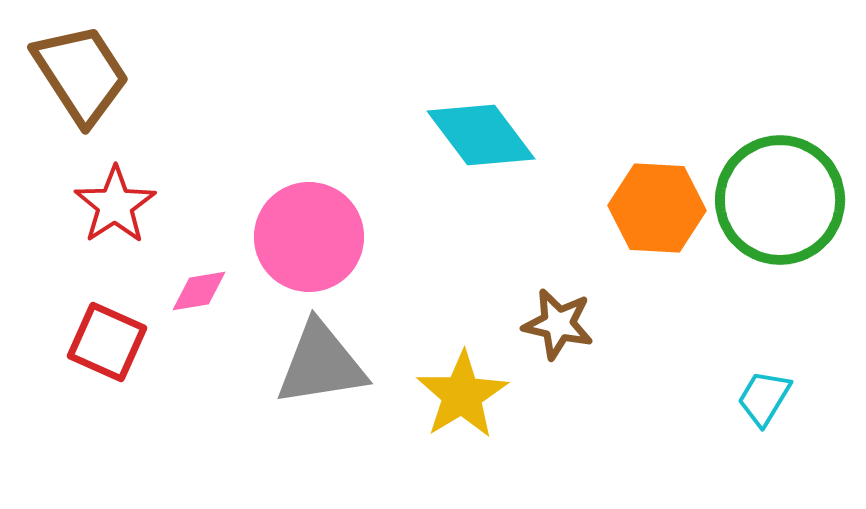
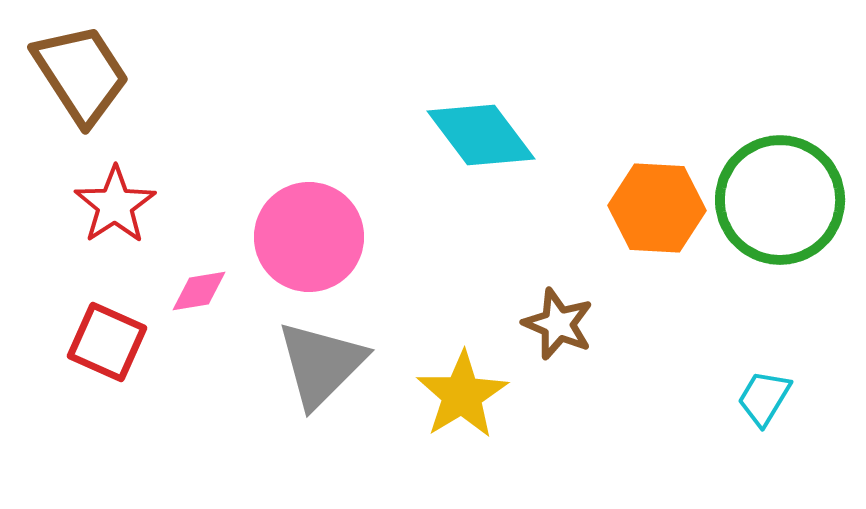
brown star: rotated 10 degrees clockwise
gray triangle: rotated 36 degrees counterclockwise
